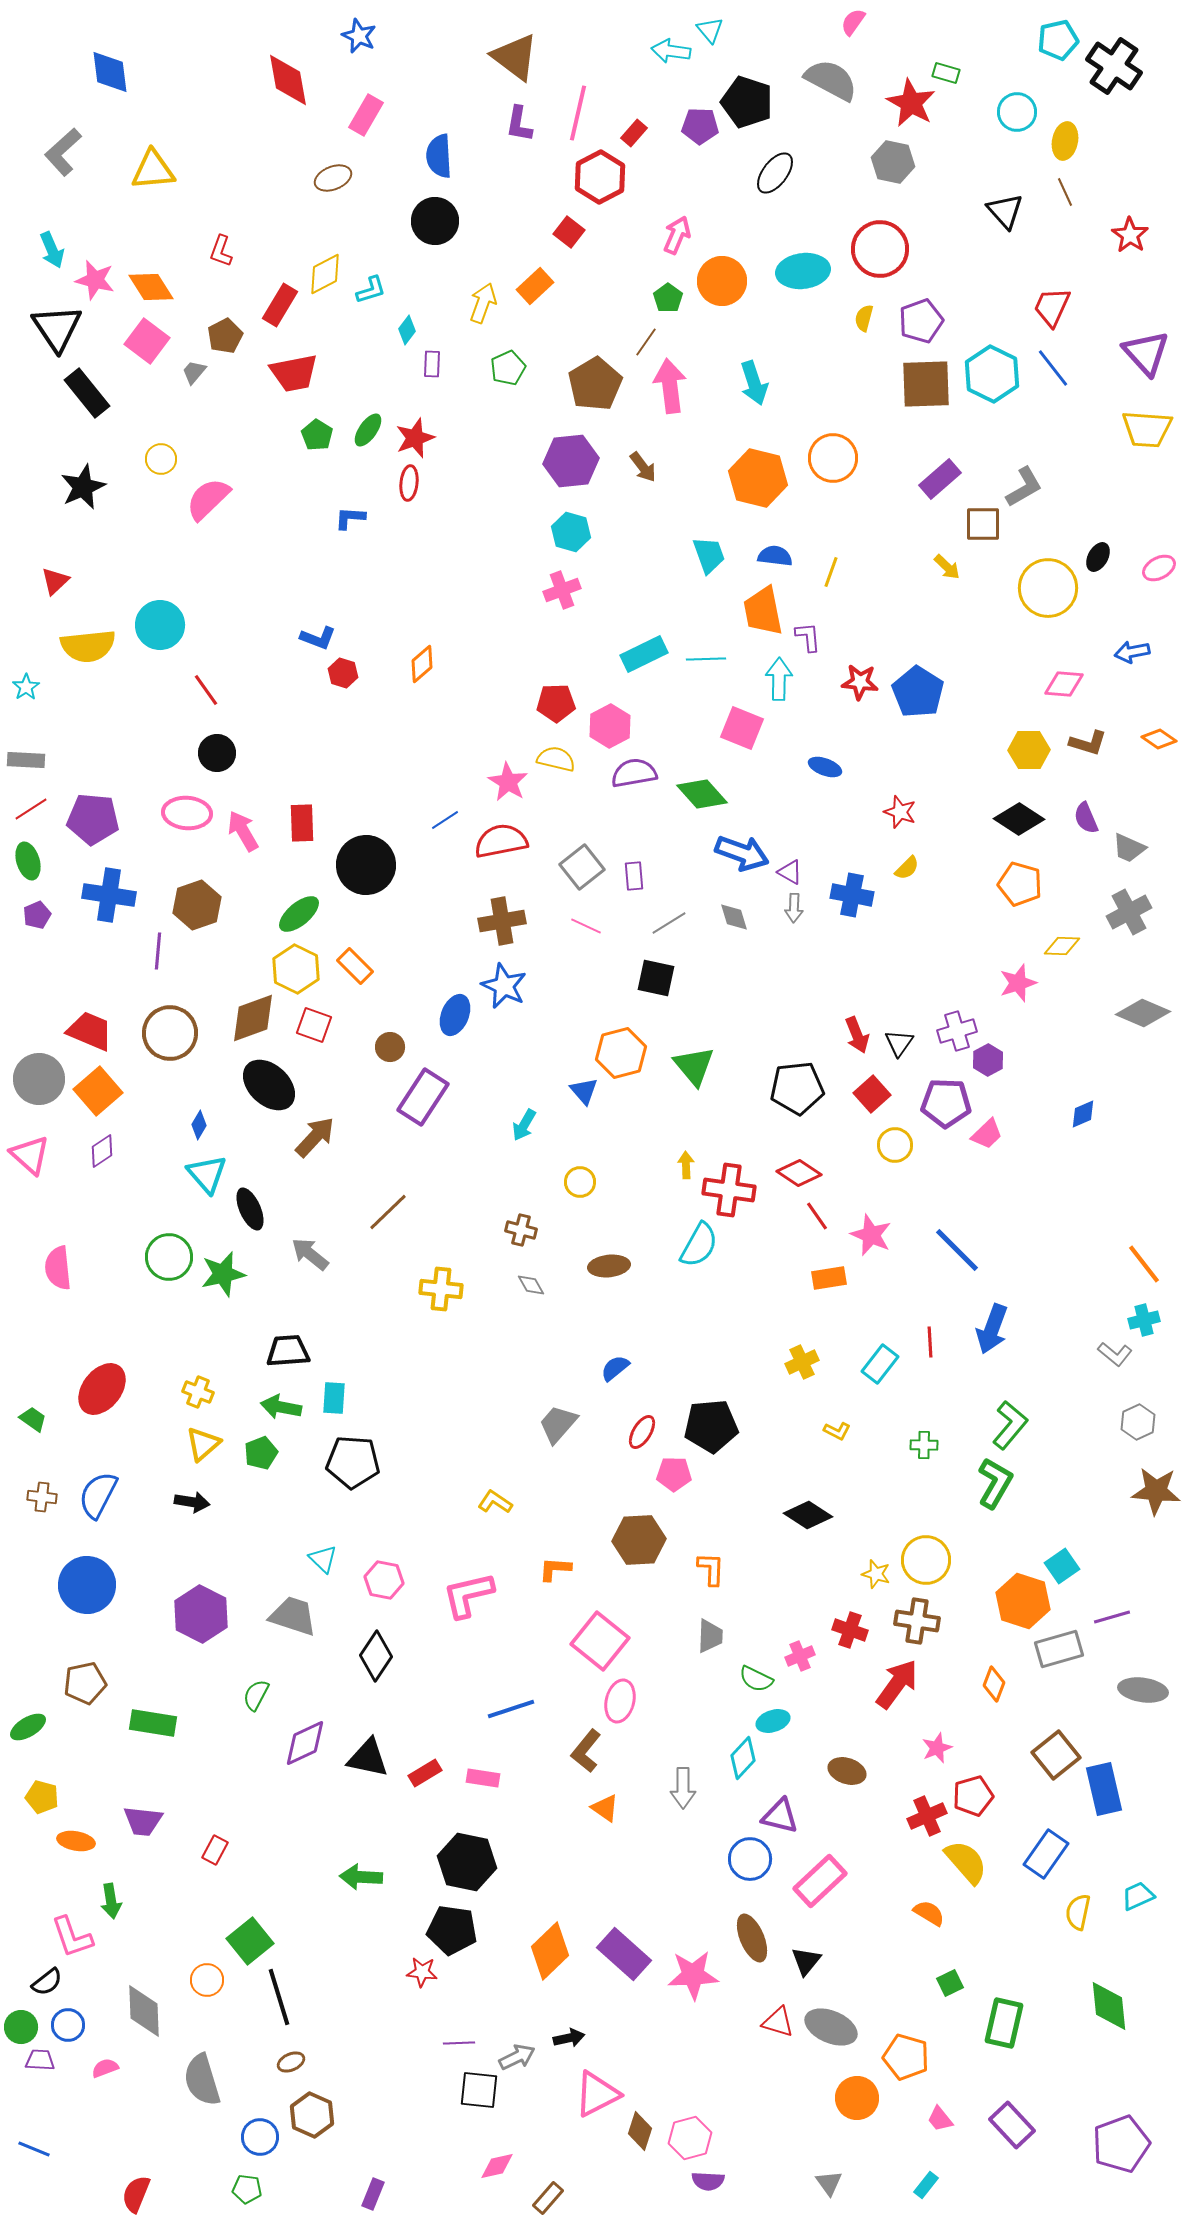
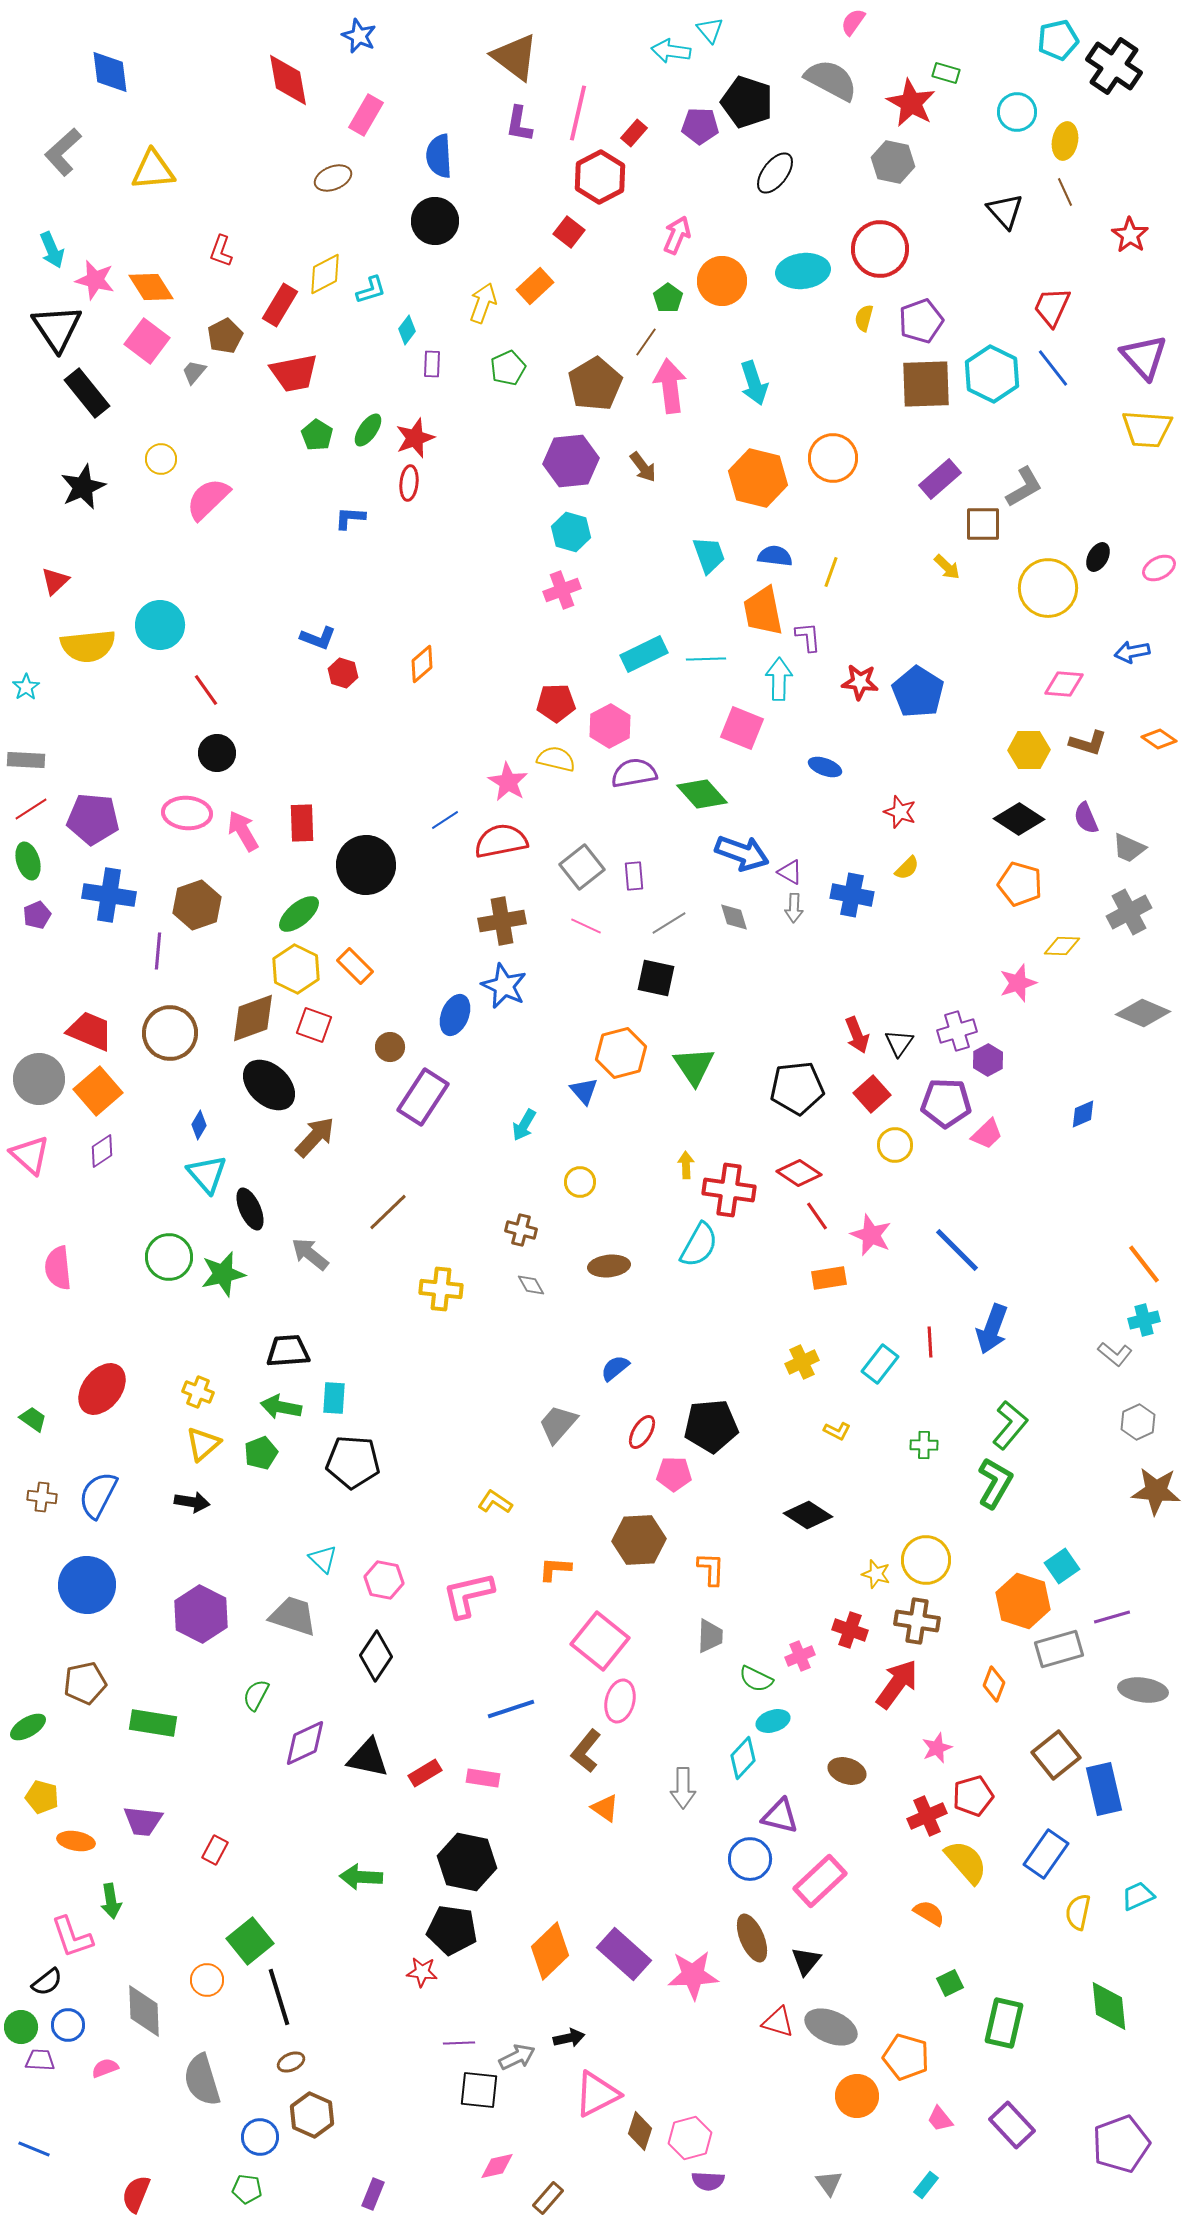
purple triangle at (1146, 353): moved 2 px left, 4 px down
green triangle at (694, 1066): rotated 6 degrees clockwise
orange circle at (857, 2098): moved 2 px up
